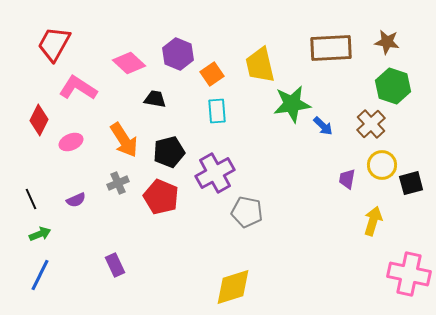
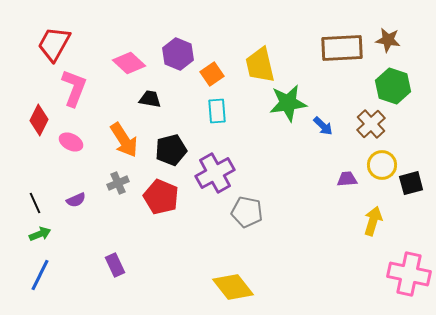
brown star: moved 1 px right, 2 px up
brown rectangle: moved 11 px right
pink L-shape: moved 4 px left; rotated 78 degrees clockwise
black trapezoid: moved 5 px left
green star: moved 4 px left, 1 px up
pink ellipse: rotated 50 degrees clockwise
black pentagon: moved 2 px right, 2 px up
purple trapezoid: rotated 75 degrees clockwise
black line: moved 4 px right, 4 px down
yellow diamond: rotated 69 degrees clockwise
